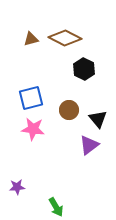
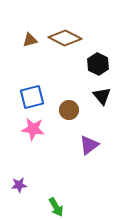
brown triangle: moved 1 px left, 1 px down
black hexagon: moved 14 px right, 5 px up
blue square: moved 1 px right, 1 px up
black triangle: moved 4 px right, 23 px up
purple star: moved 2 px right, 2 px up
